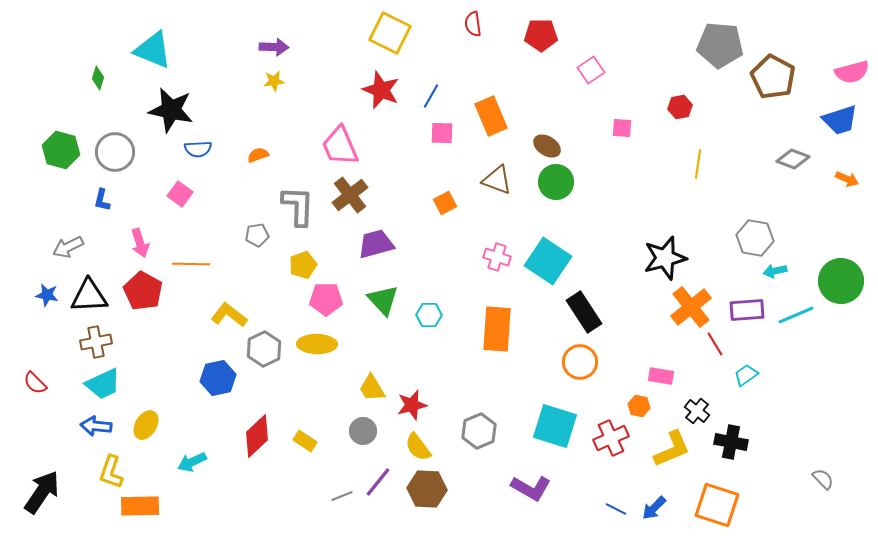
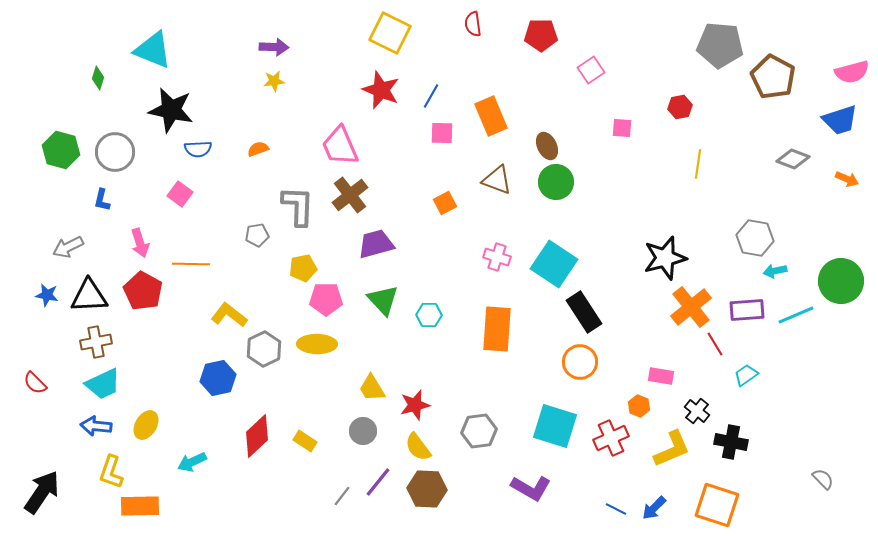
brown ellipse at (547, 146): rotated 32 degrees clockwise
orange semicircle at (258, 155): moved 6 px up
cyan square at (548, 261): moved 6 px right, 3 px down
yellow pentagon at (303, 265): moved 3 px down; rotated 8 degrees clockwise
red star at (412, 405): moved 3 px right
orange hexagon at (639, 406): rotated 10 degrees clockwise
gray hexagon at (479, 431): rotated 16 degrees clockwise
gray line at (342, 496): rotated 30 degrees counterclockwise
